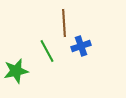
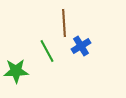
blue cross: rotated 12 degrees counterclockwise
green star: rotated 10 degrees clockwise
